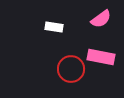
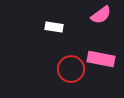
pink semicircle: moved 4 px up
pink rectangle: moved 2 px down
